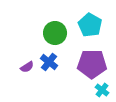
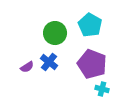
purple pentagon: rotated 20 degrees clockwise
cyan cross: moved 1 px up; rotated 24 degrees counterclockwise
